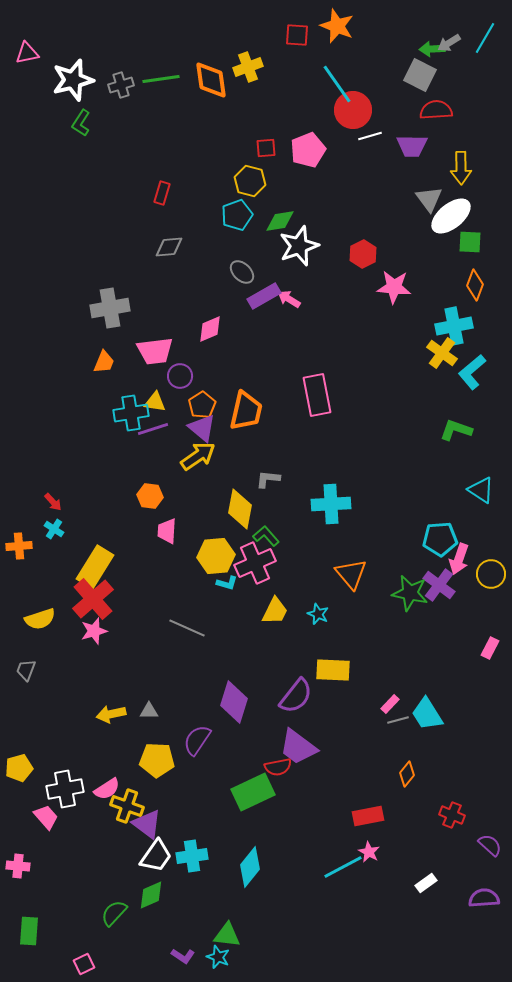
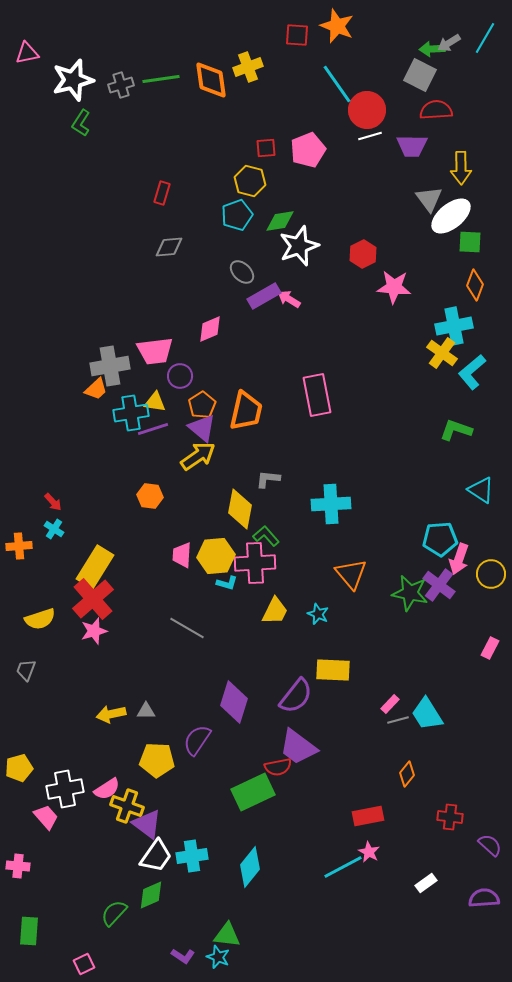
red circle at (353, 110): moved 14 px right
gray cross at (110, 308): moved 58 px down
orange trapezoid at (104, 362): moved 8 px left, 27 px down; rotated 25 degrees clockwise
pink trapezoid at (167, 531): moved 15 px right, 24 px down
pink cross at (255, 563): rotated 21 degrees clockwise
gray line at (187, 628): rotated 6 degrees clockwise
gray triangle at (149, 711): moved 3 px left
red cross at (452, 815): moved 2 px left, 2 px down; rotated 15 degrees counterclockwise
